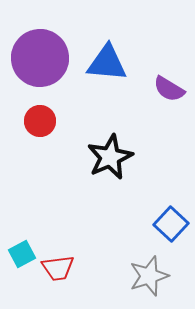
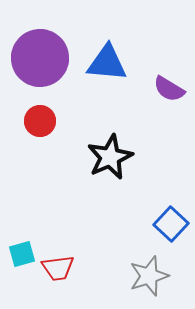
cyan square: rotated 12 degrees clockwise
